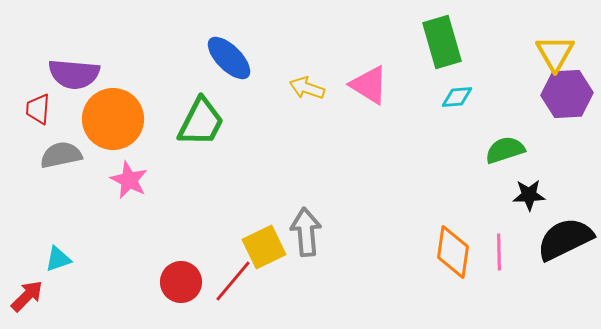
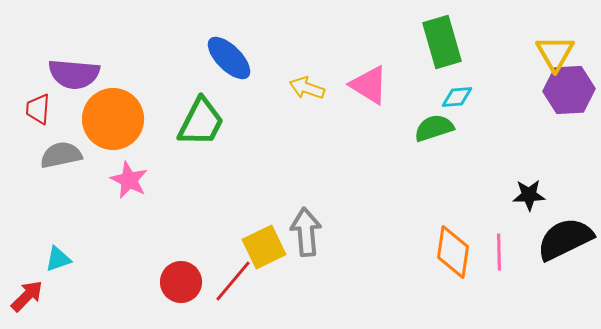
purple hexagon: moved 2 px right, 4 px up
green semicircle: moved 71 px left, 22 px up
